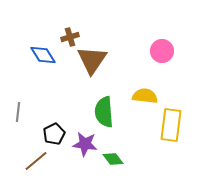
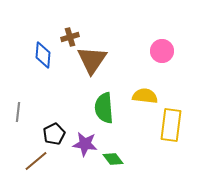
blue diamond: rotated 36 degrees clockwise
green semicircle: moved 4 px up
